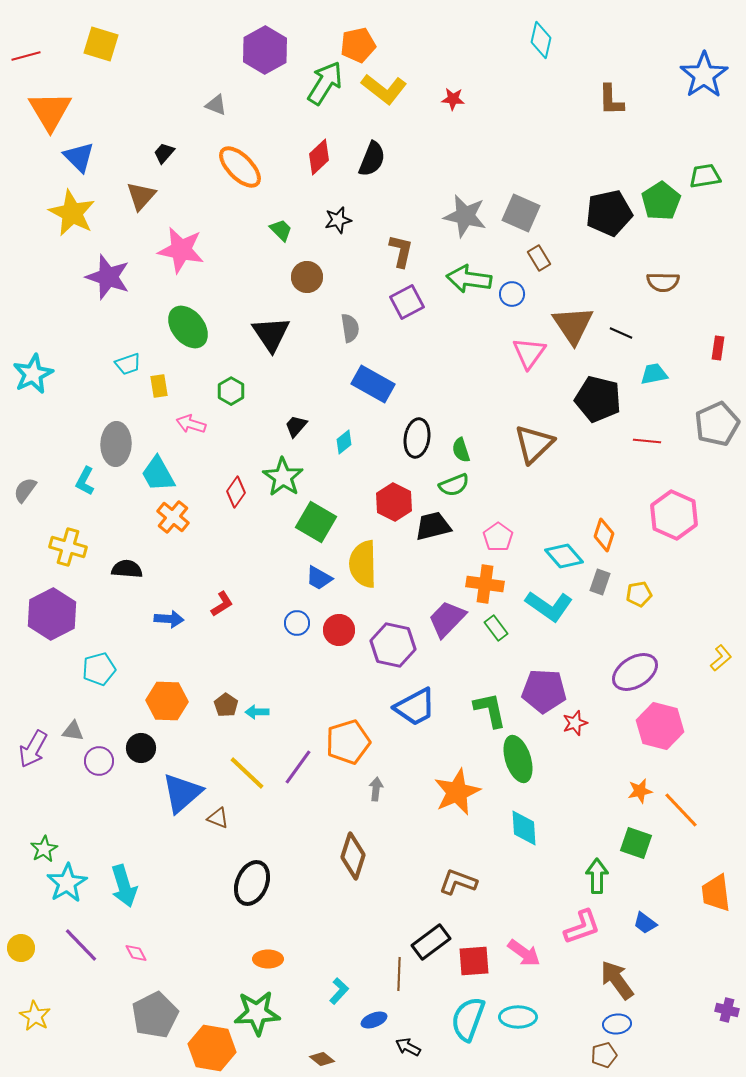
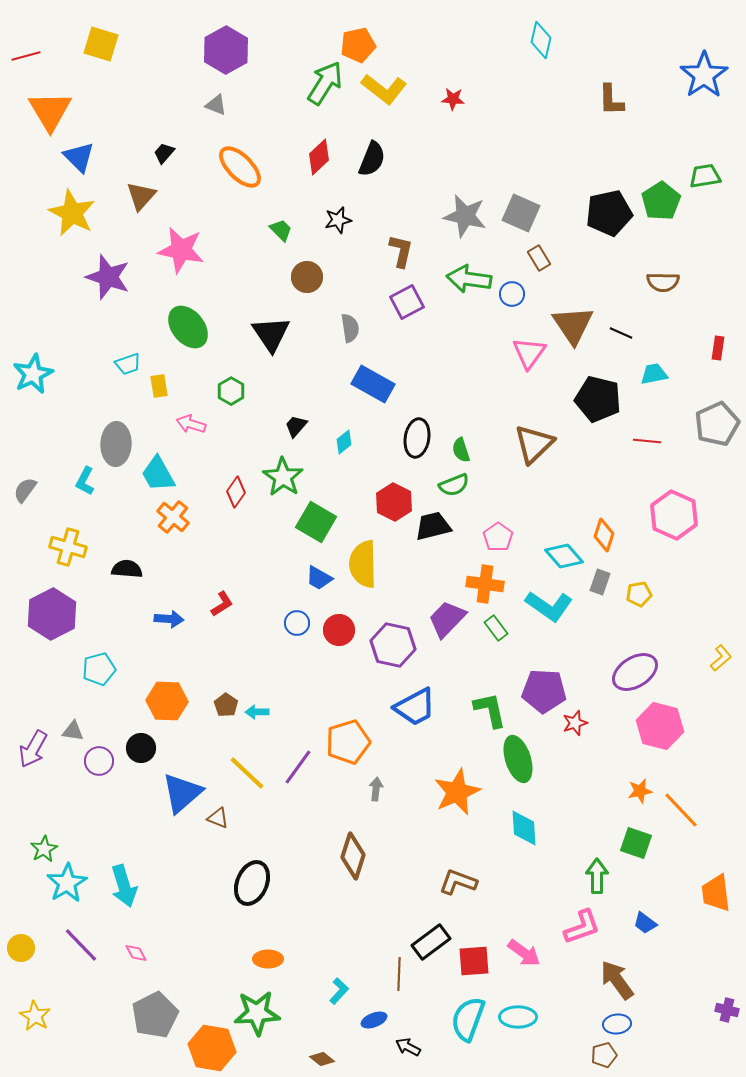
purple hexagon at (265, 50): moved 39 px left
